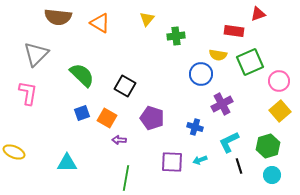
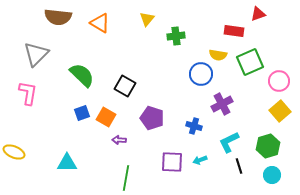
orange square: moved 1 px left, 1 px up
blue cross: moved 1 px left, 1 px up
